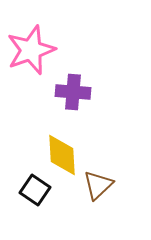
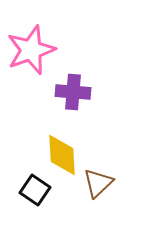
brown triangle: moved 2 px up
